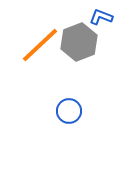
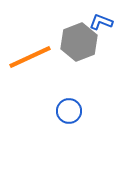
blue L-shape: moved 5 px down
orange line: moved 10 px left, 12 px down; rotated 18 degrees clockwise
